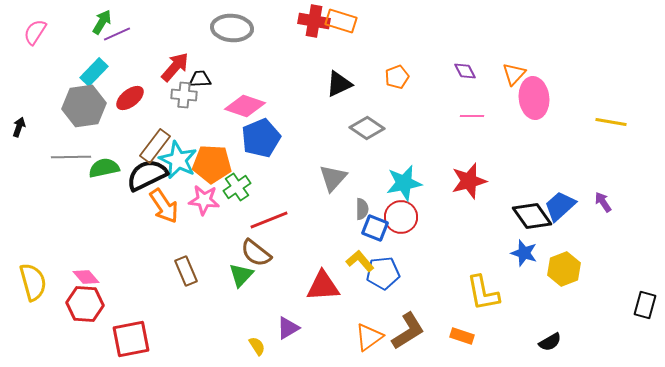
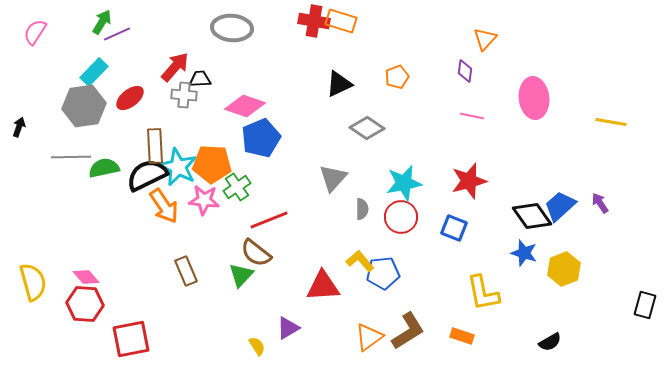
purple diamond at (465, 71): rotated 35 degrees clockwise
orange triangle at (514, 74): moved 29 px left, 35 px up
pink line at (472, 116): rotated 10 degrees clockwise
brown rectangle at (155, 146): rotated 40 degrees counterclockwise
cyan star at (178, 160): moved 7 px down
purple arrow at (603, 202): moved 3 px left, 1 px down
blue square at (375, 228): moved 79 px right
